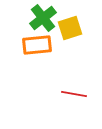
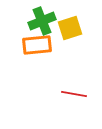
green cross: moved 1 px left, 3 px down; rotated 16 degrees clockwise
